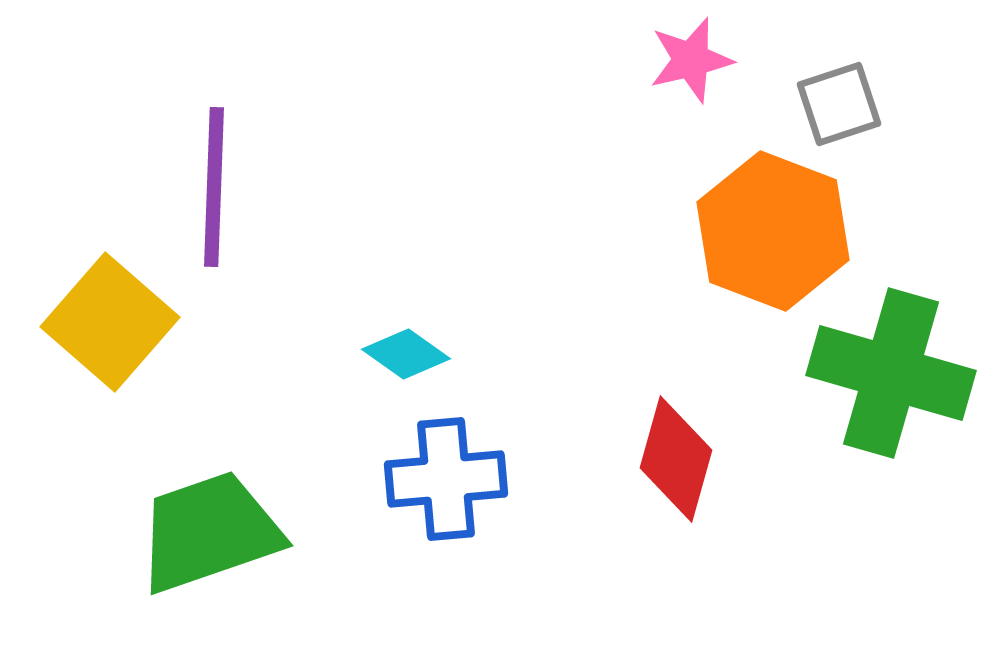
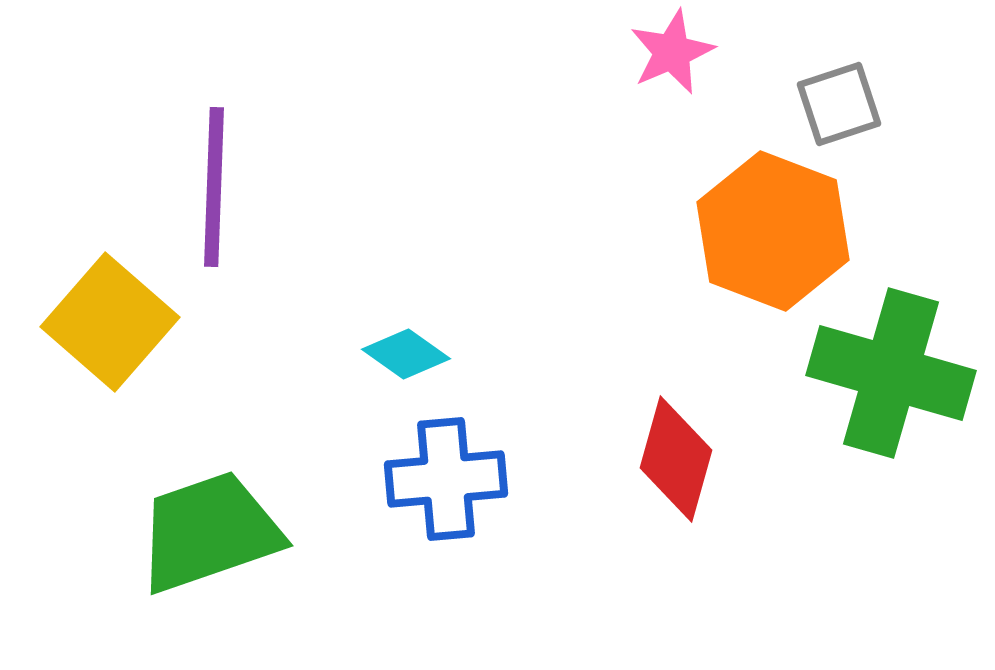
pink star: moved 19 px left, 8 px up; rotated 10 degrees counterclockwise
